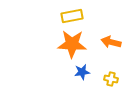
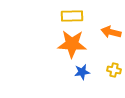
yellow rectangle: rotated 10 degrees clockwise
orange arrow: moved 10 px up
yellow cross: moved 3 px right, 9 px up
